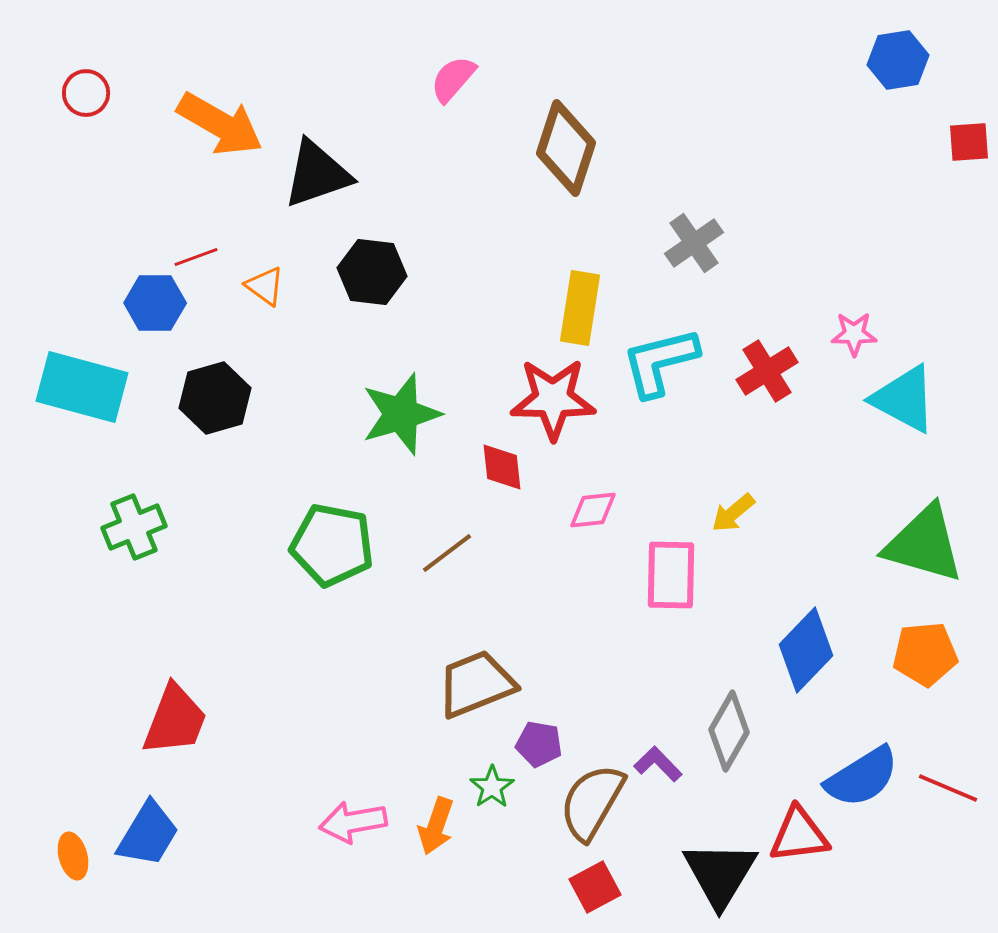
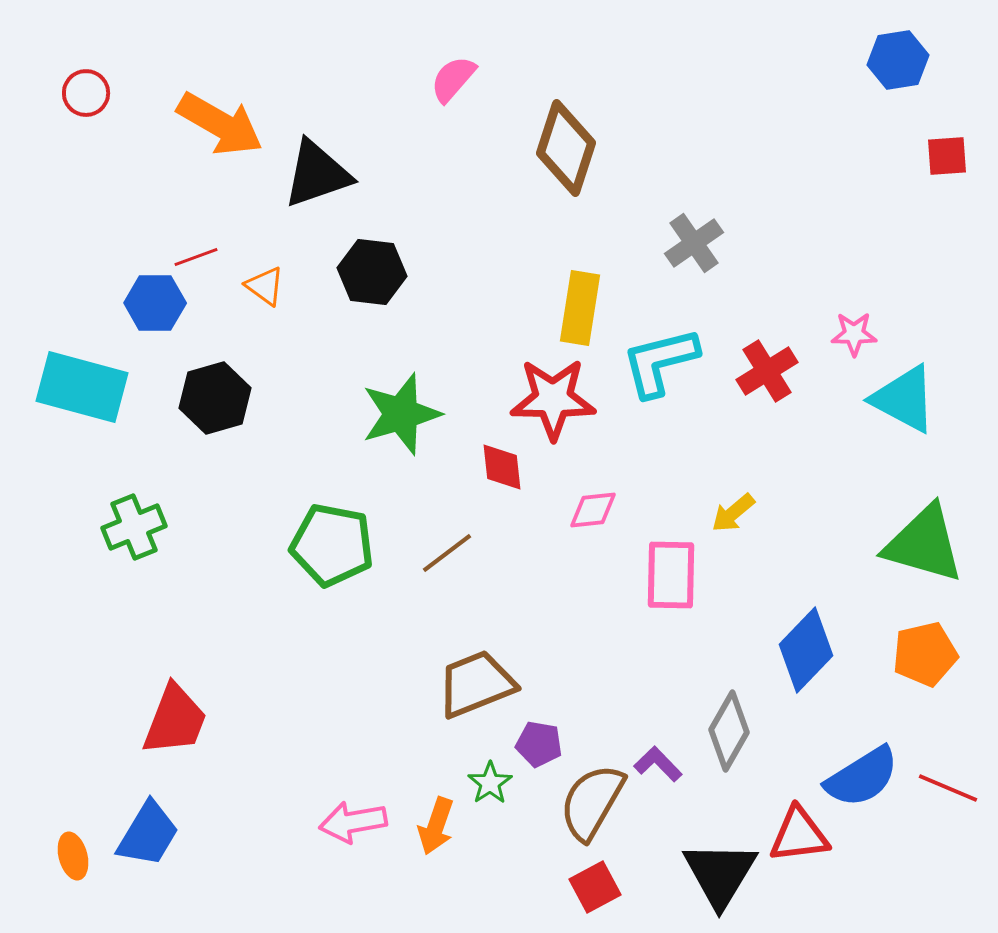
red square at (969, 142): moved 22 px left, 14 px down
orange pentagon at (925, 654): rotated 8 degrees counterclockwise
green star at (492, 787): moved 2 px left, 4 px up
